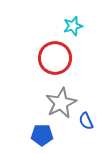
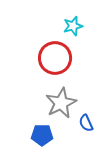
blue semicircle: moved 2 px down
